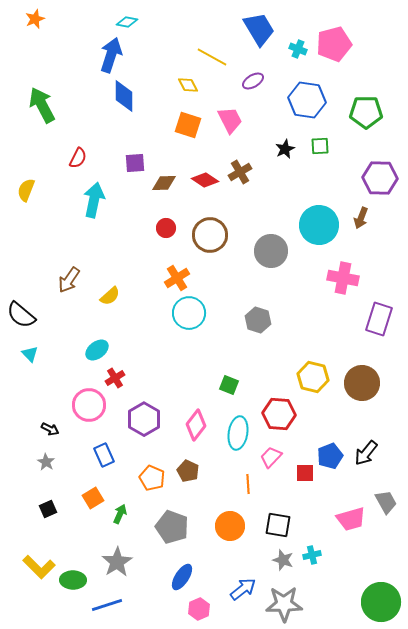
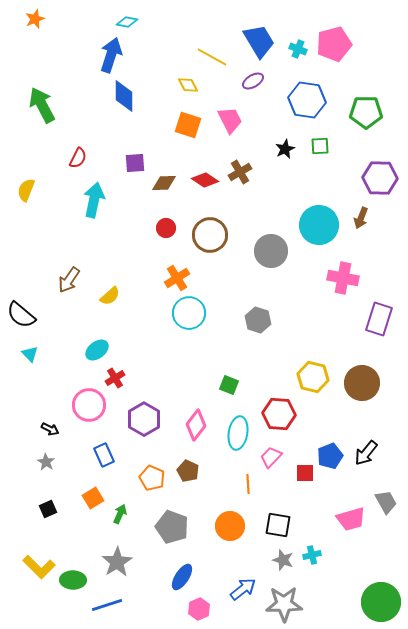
blue trapezoid at (259, 29): moved 12 px down
